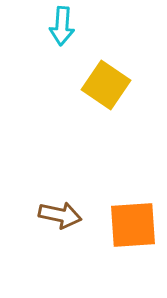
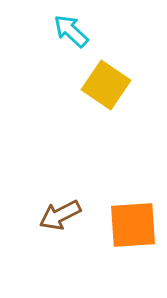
cyan arrow: moved 9 px right, 5 px down; rotated 129 degrees clockwise
brown arrow: rotated 141 degrees clockwise
